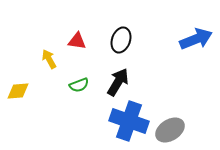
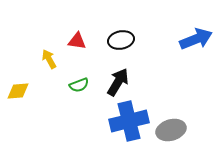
black ellipse: rotated 60 degrees clockwise
blue cross: rotated 33 degrees counterclockwise
gray ellipse: moved 1 px right; rotated 16 degrees clockwise
